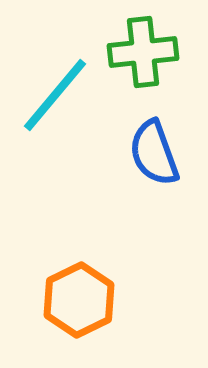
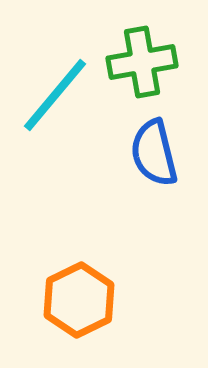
green cross: moved 1 px left, 10 px down; rotated 4 degrees counterclockwise
blue semicircle: rotated 6 degrees clockwise
